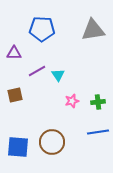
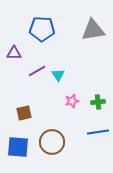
brown square: moved 9 px right, 18 px down
